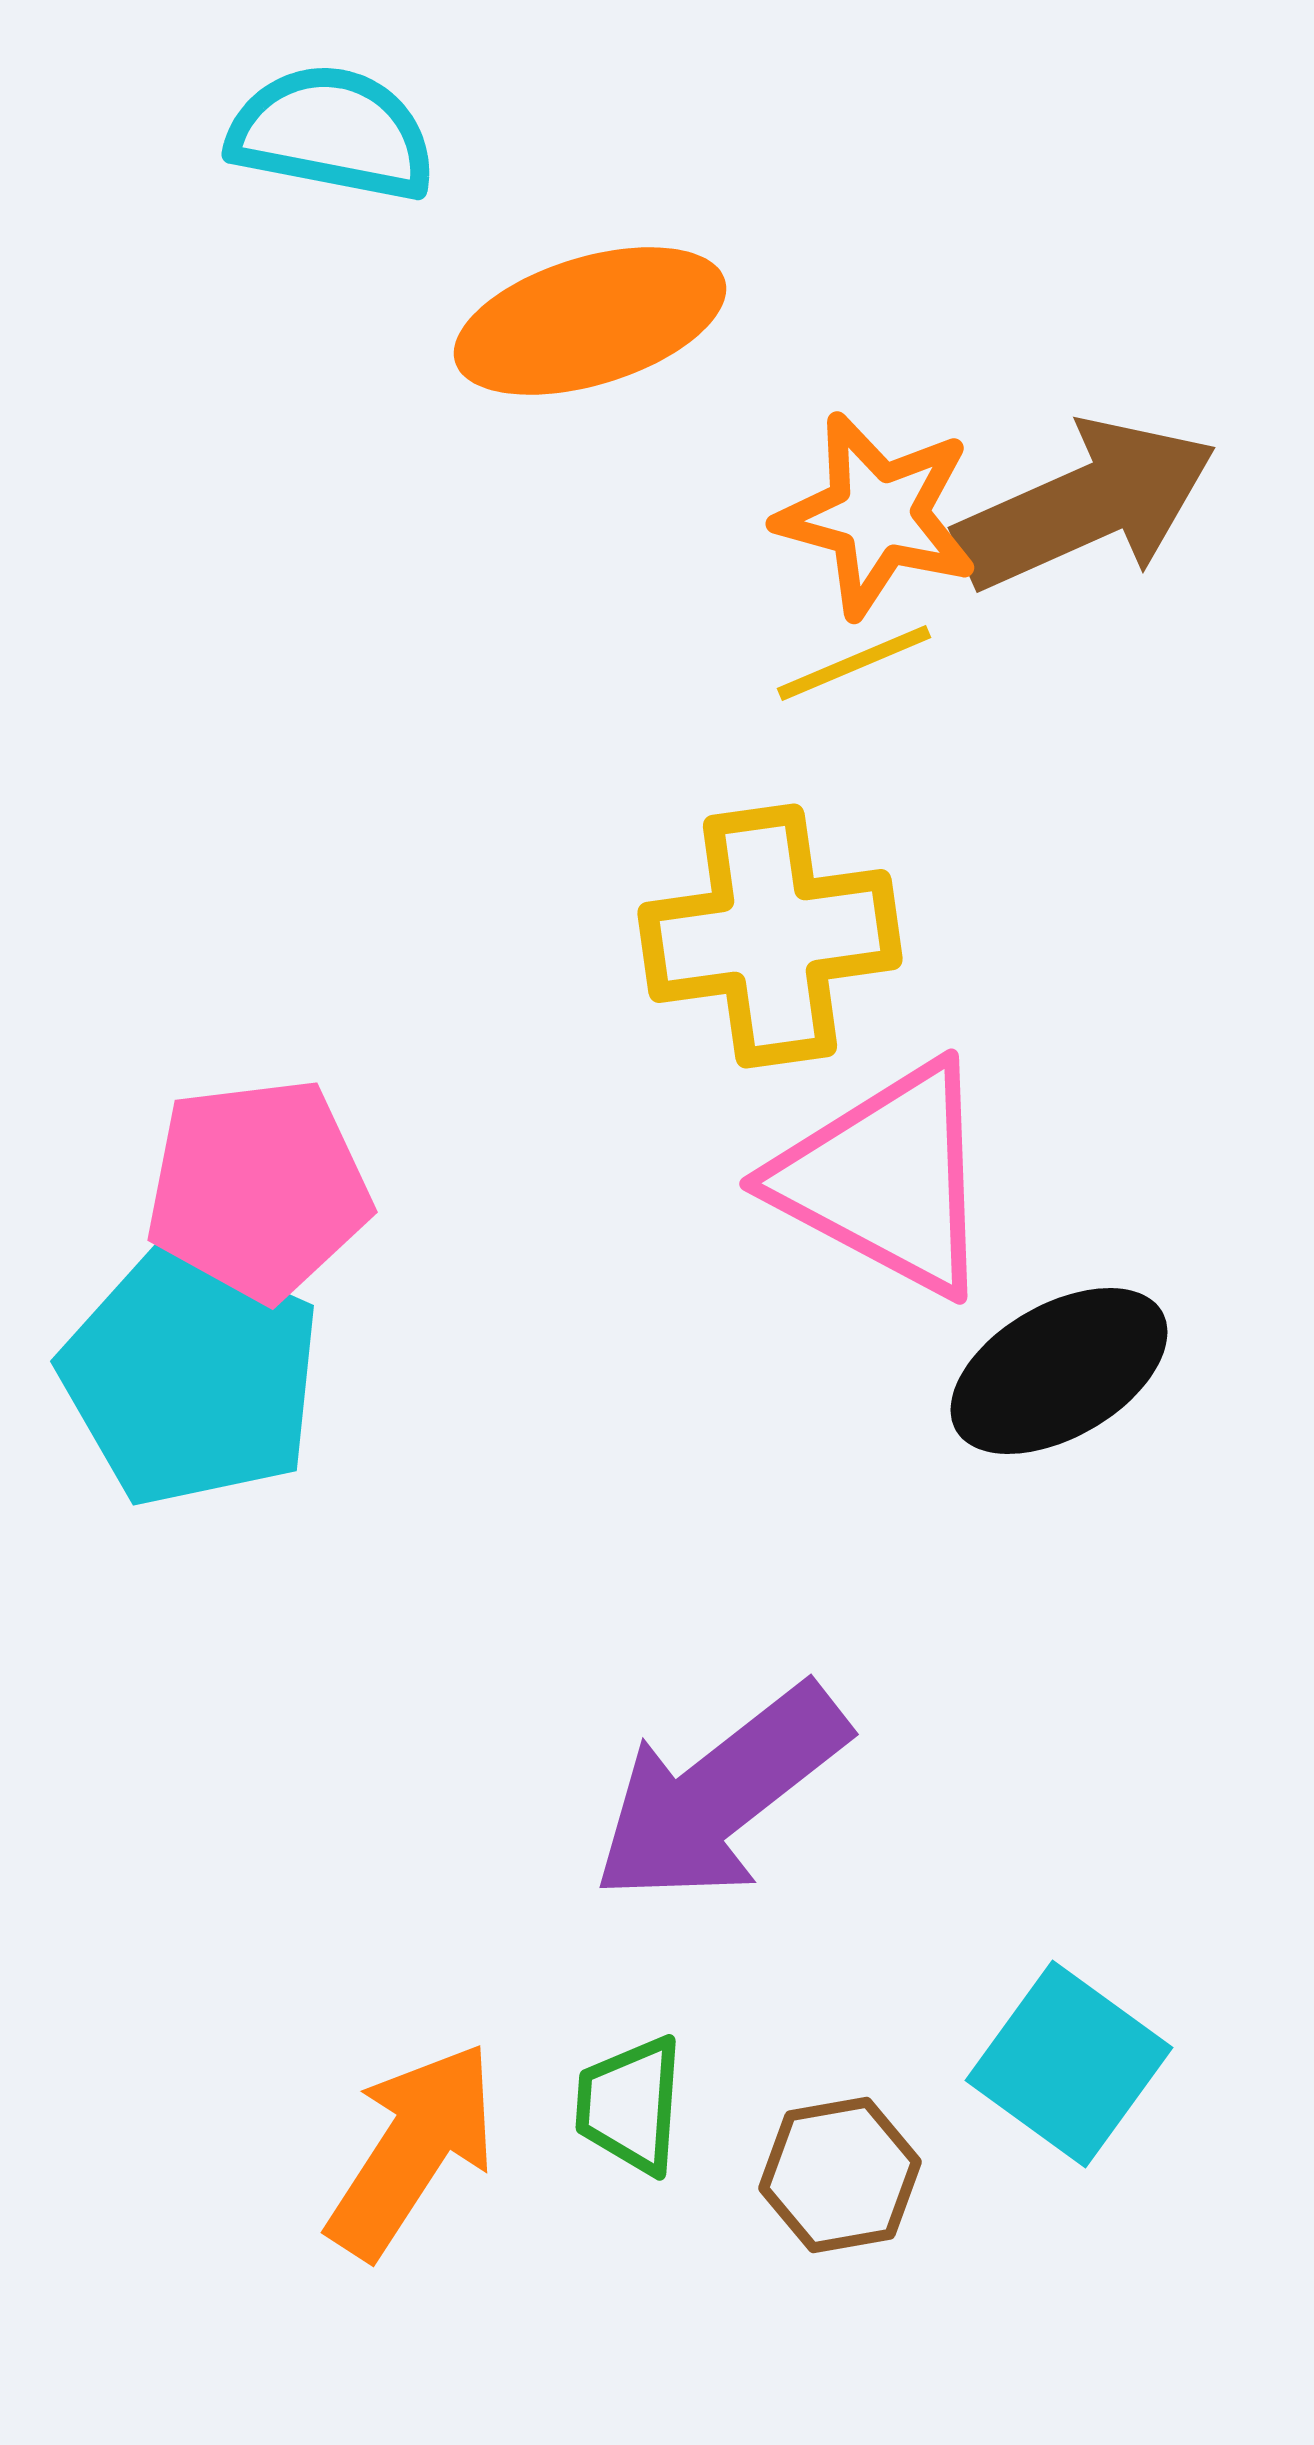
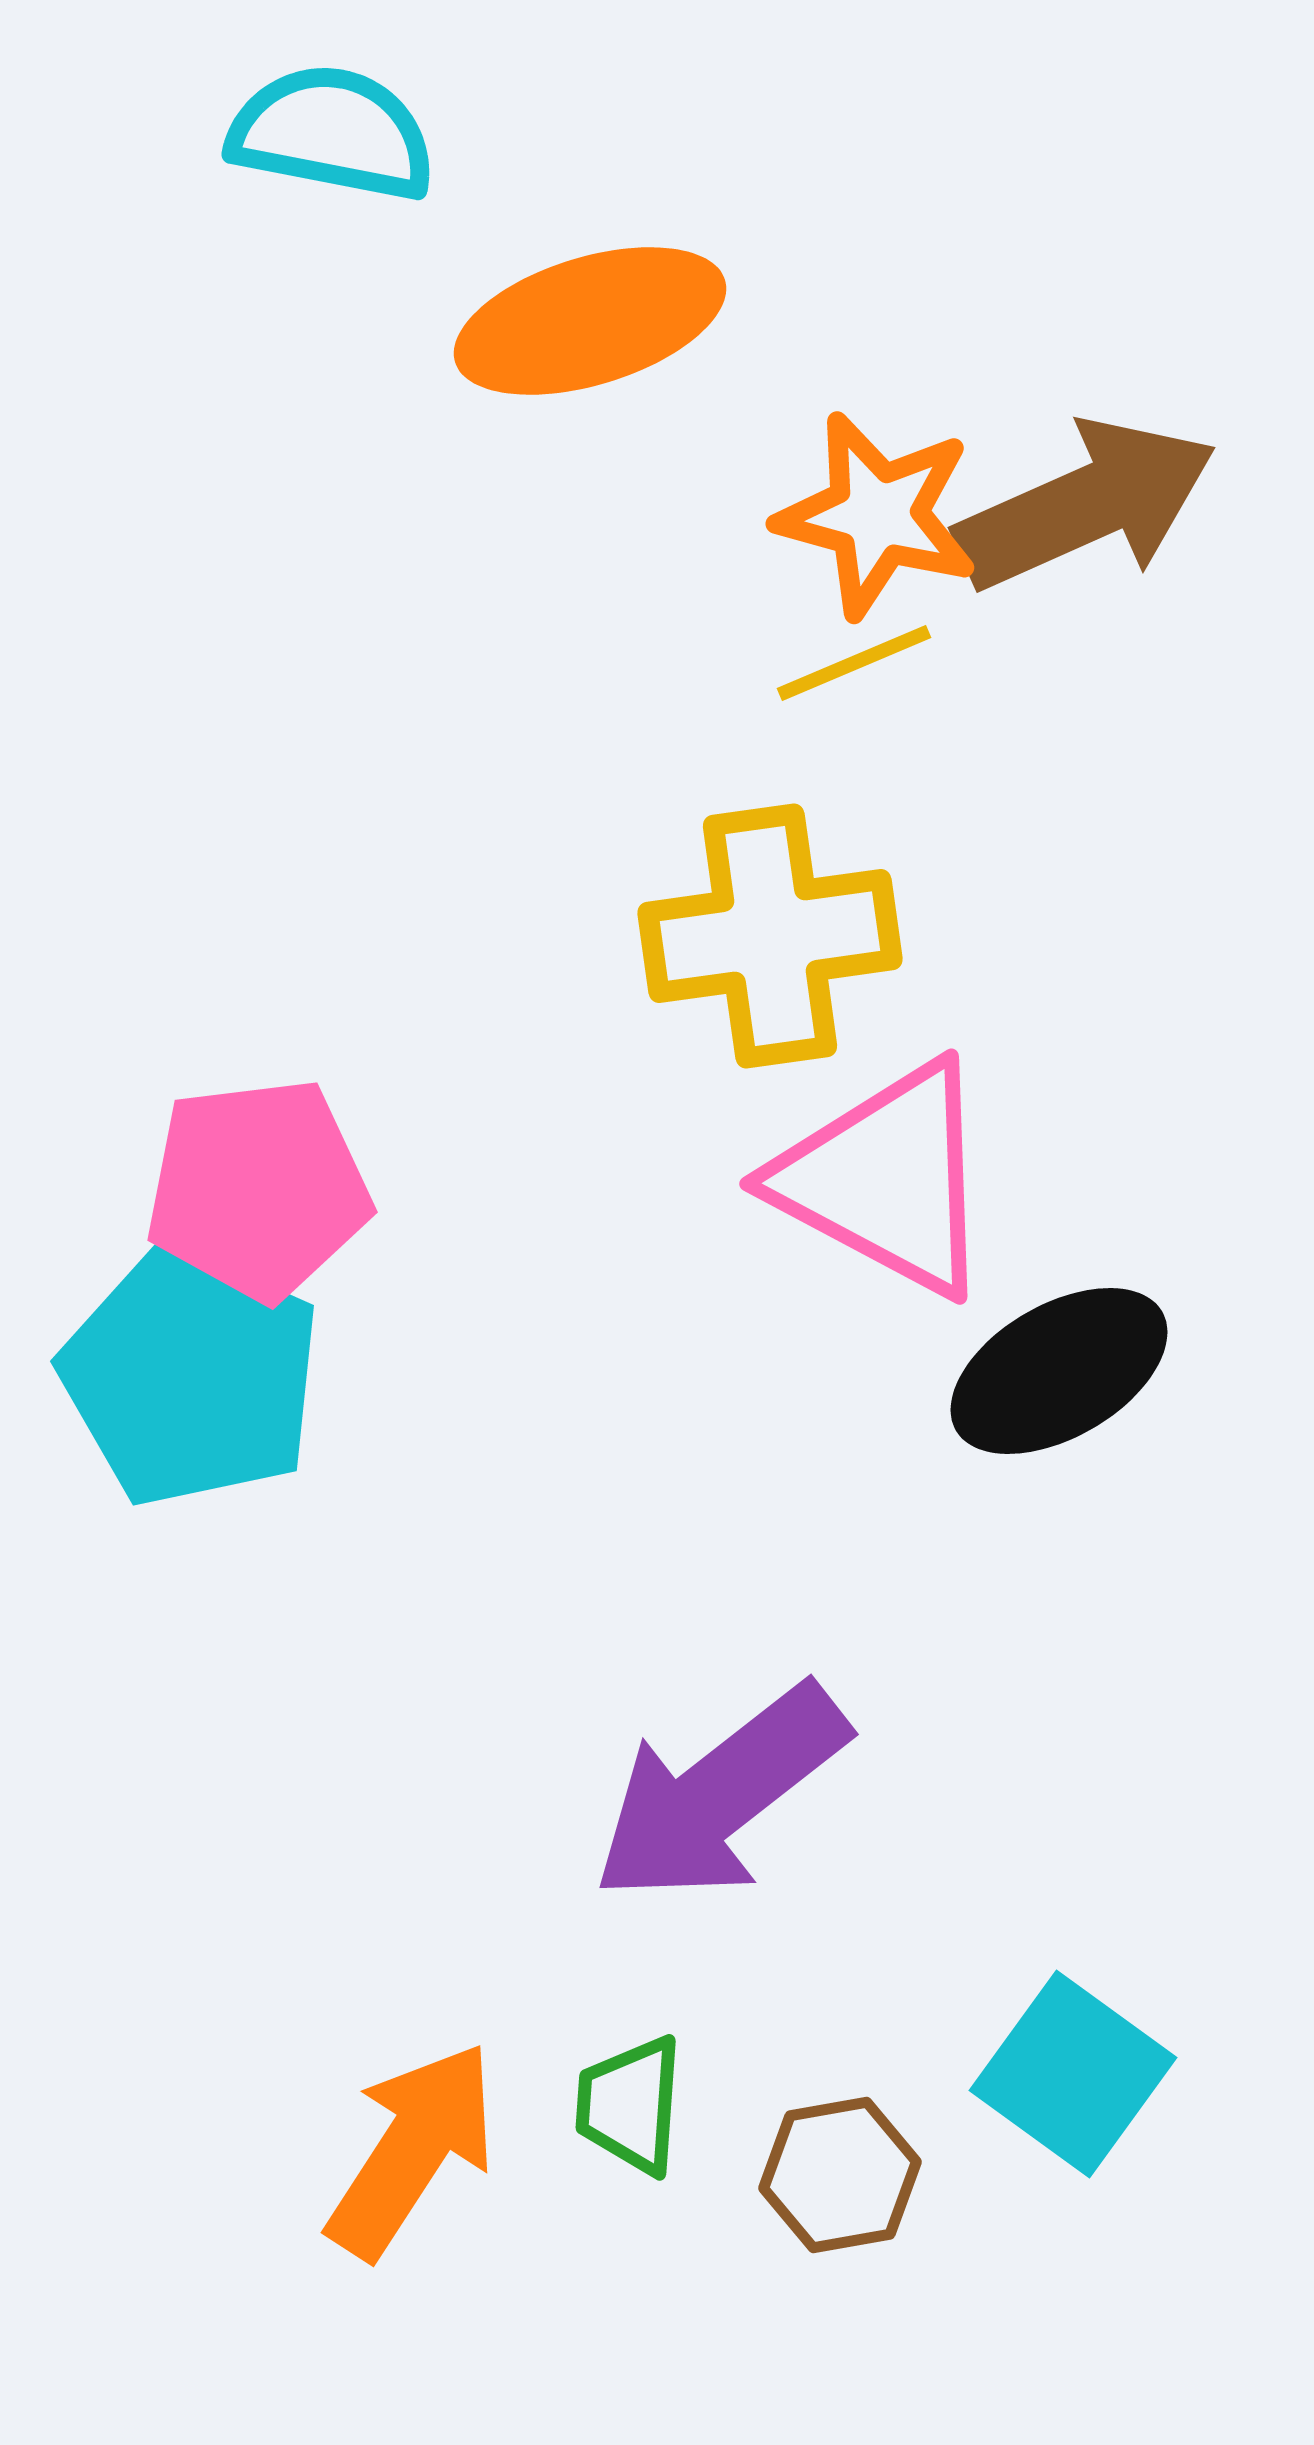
cyan square: moved 4 px right, 10 px down
